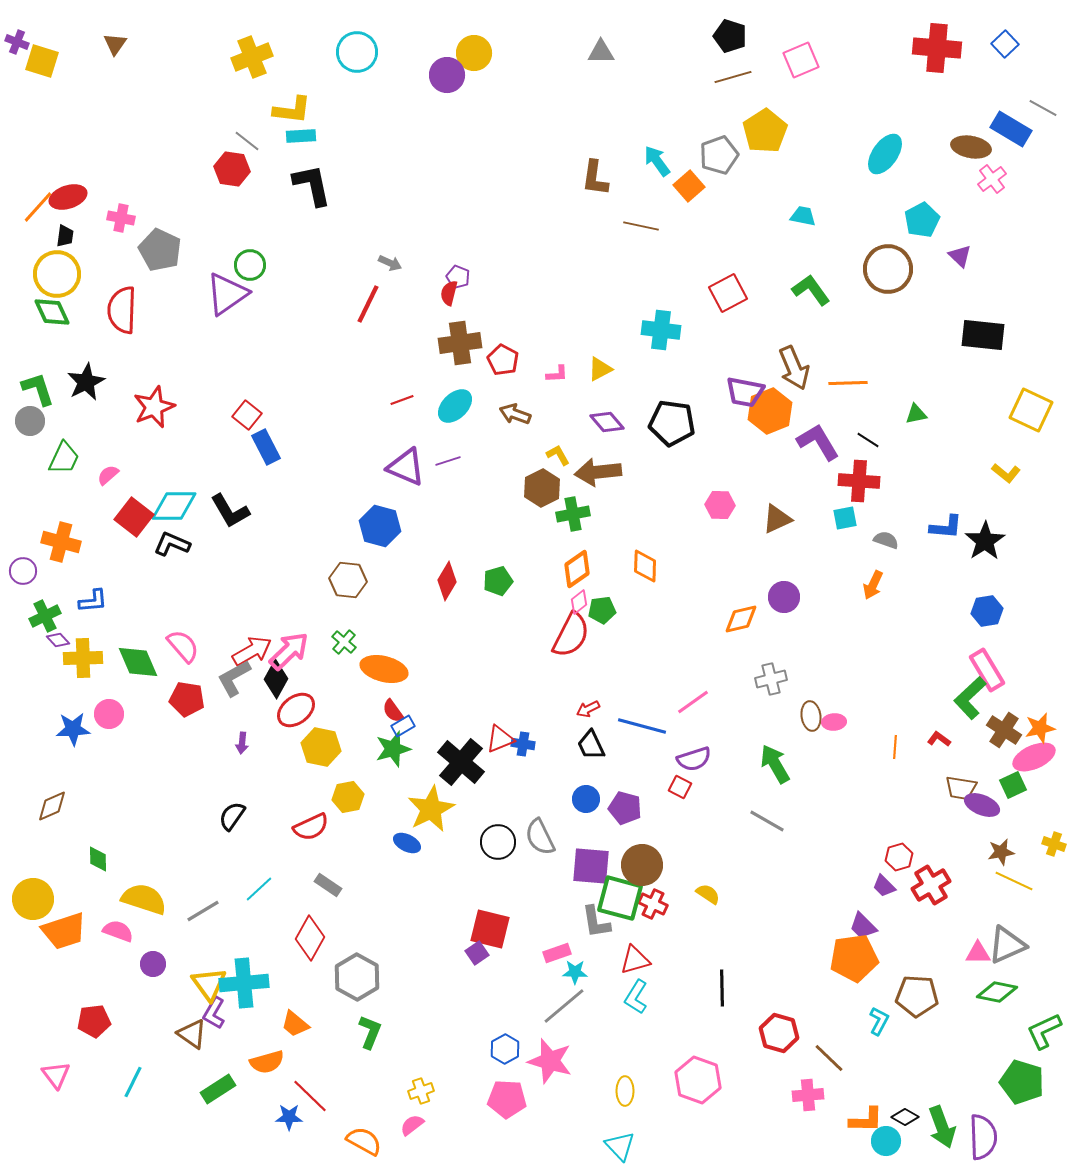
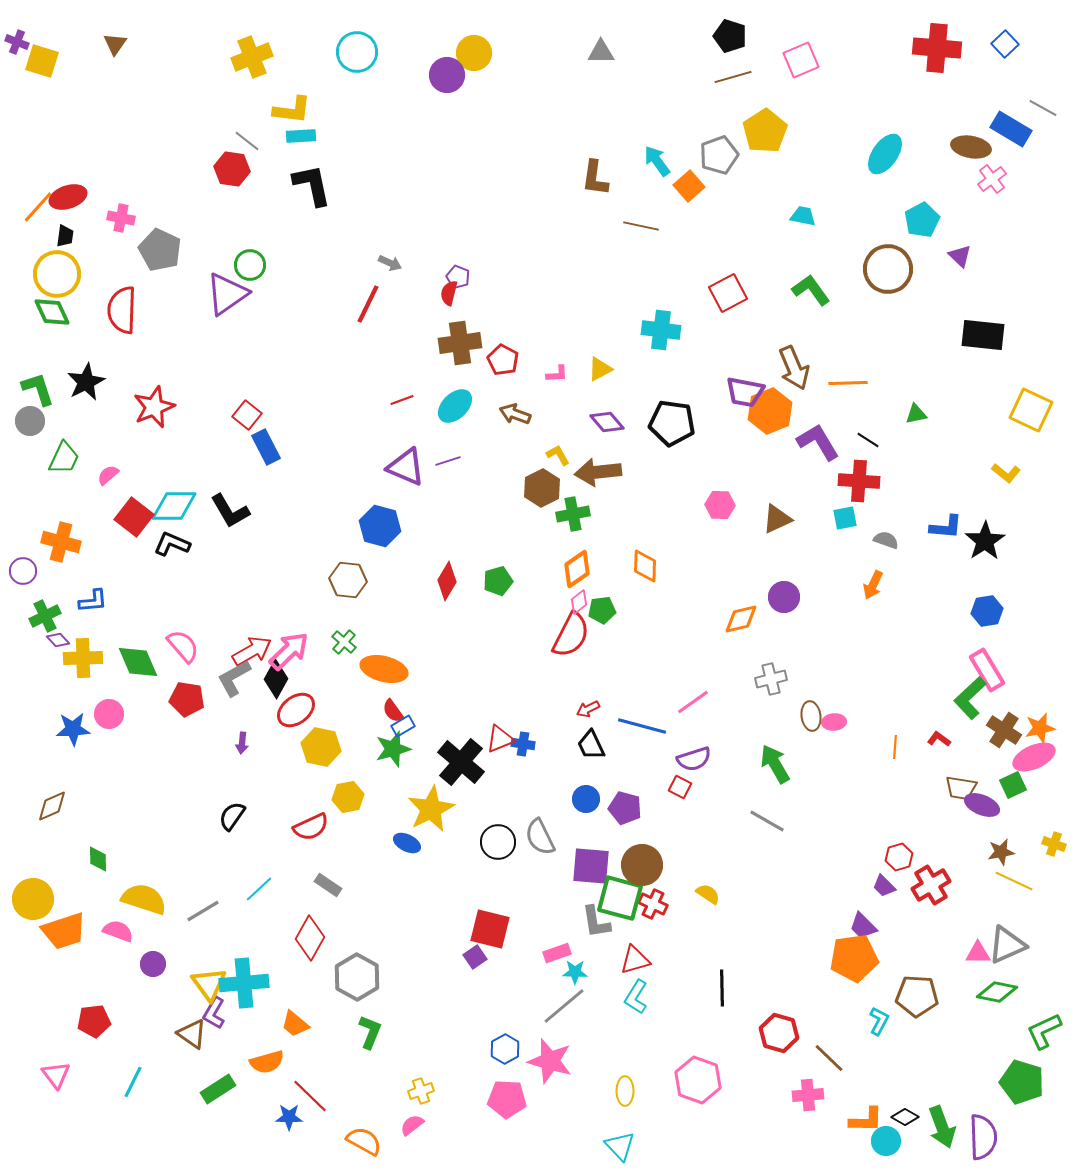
purple square at (477, 953): moved 2 px left, 4 px down
